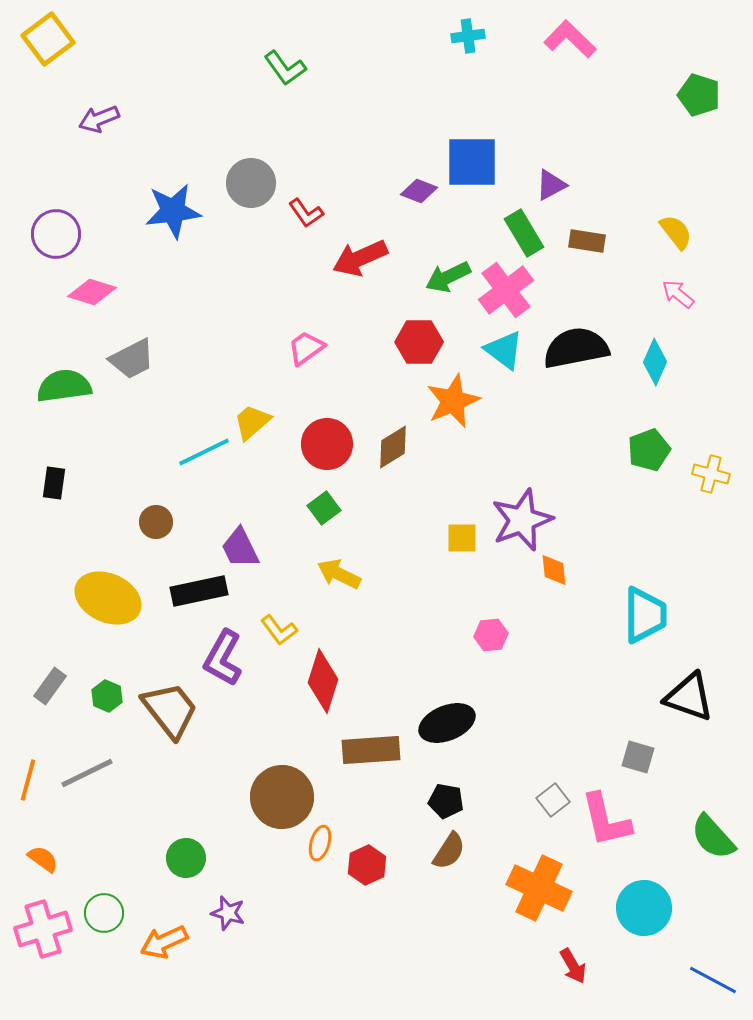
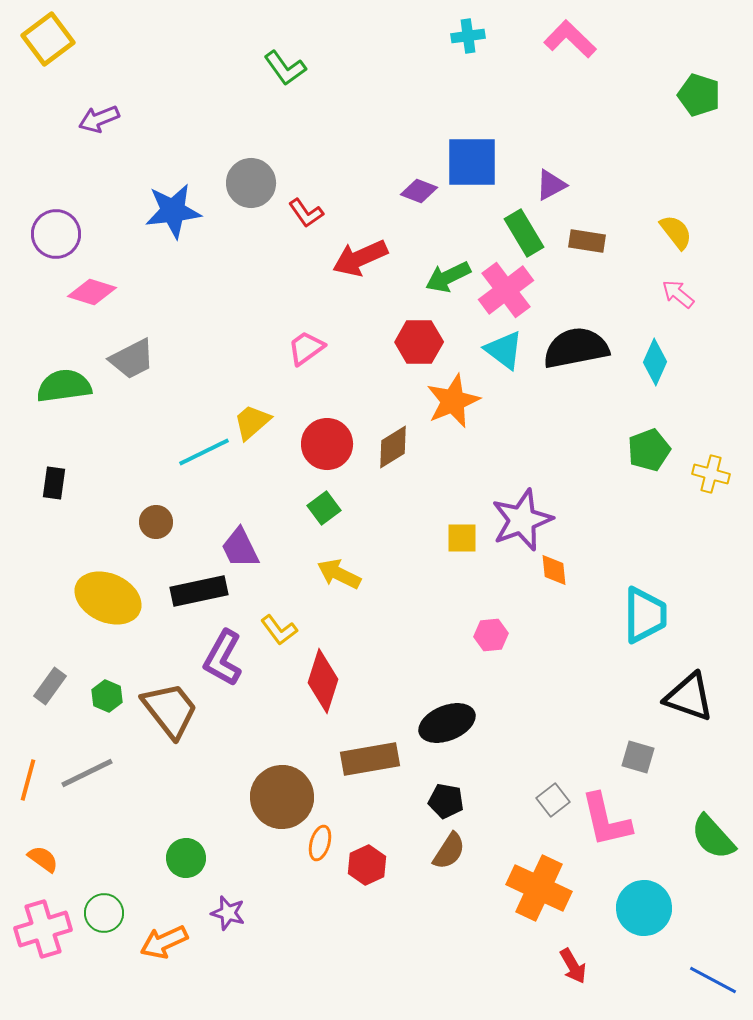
brown rectangle at (371, 750): moved 1 px left, 9 px down; rotated 6 degrees counterclockwise
